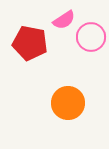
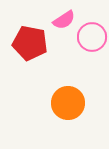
pink circle: moved 1 px right
